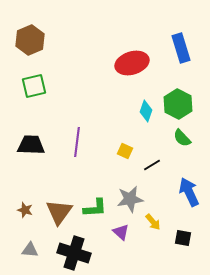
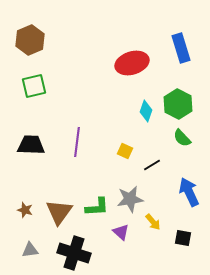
green L-shape: moved 2 px right, 1 px up
gray triangle: rotated 12 degrees counterclockwise
